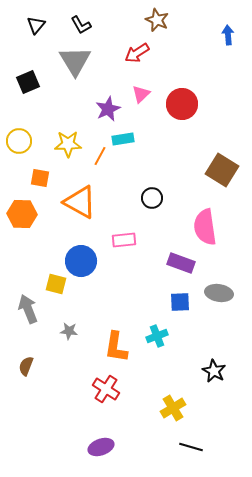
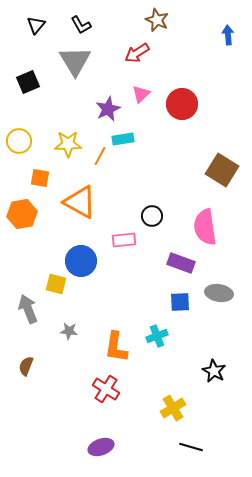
black circle: moved 18 px down
orange hexagon: rotated 12 degrees counterclockwise
